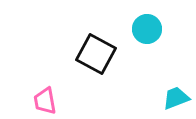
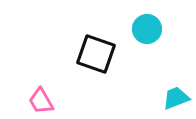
black square: rotated 9 degrees counterclockwise
pink trapezoid: moved 4 px left; rotated 20 degrees counterclockwise
